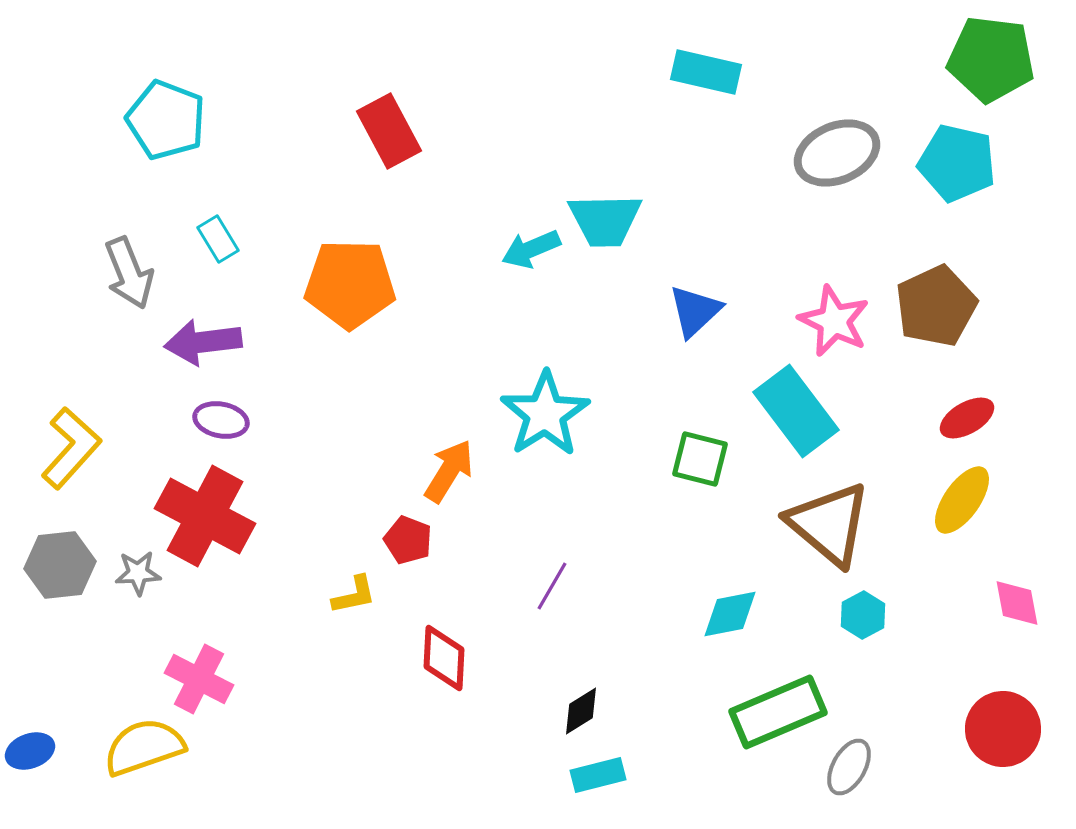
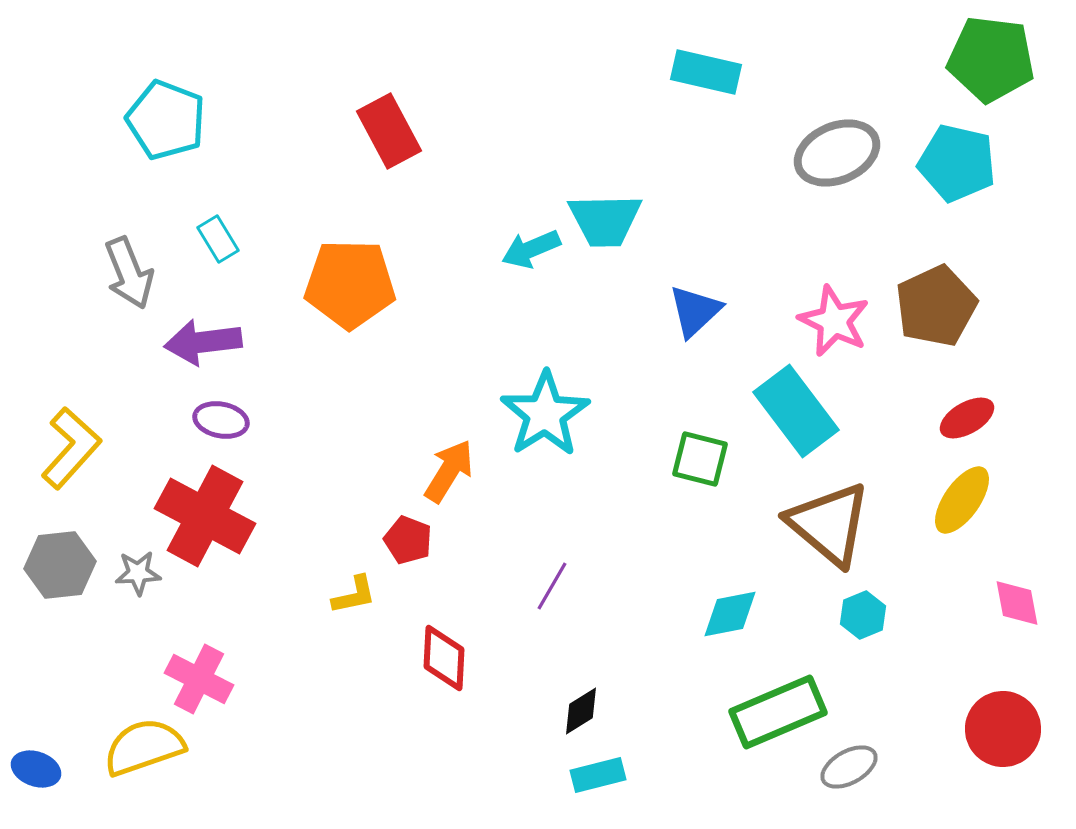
cyan hexagon at (863, 615): rotated 6 degrees clockwise
blue ellipse at (30, 751): moved 6 px right, 18 px down; rotated 39 degrees clockwise
gray ellipse at (849, 767): rotated 32 degrees clockwise
